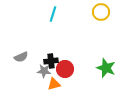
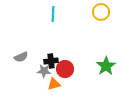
cyan line: rotated 14 degrees counterclockwise
green star: moved 2 px up; rotated 18 degrees clockwise
